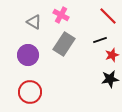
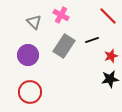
gray triangle: rotated 14 degrees clockwise
black line: moved 8 px left
gray rectangle: moved 2 px down
red star: moved 1 px left, 1 px down
